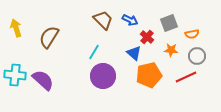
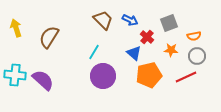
orange semicircle: moved 2 px right, 2 px down
